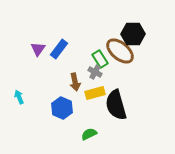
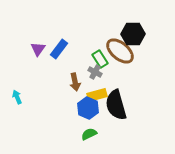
yellow rectangle: moved 2 px right, 2 px down
cyan arrow: moved 2 px left
blue hexagon: moved 26 px right
